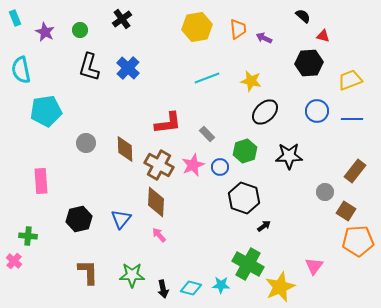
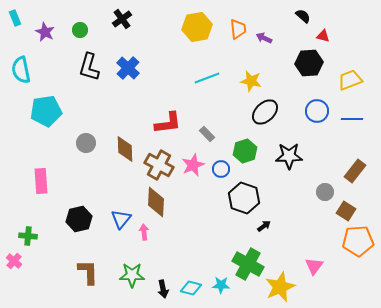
blue circle at (220, 167): moved 1 px right, 2 px down
pink arrow at (159, 235): moved 15 px left, 3 px up; rotated 35 degrees clockwise
